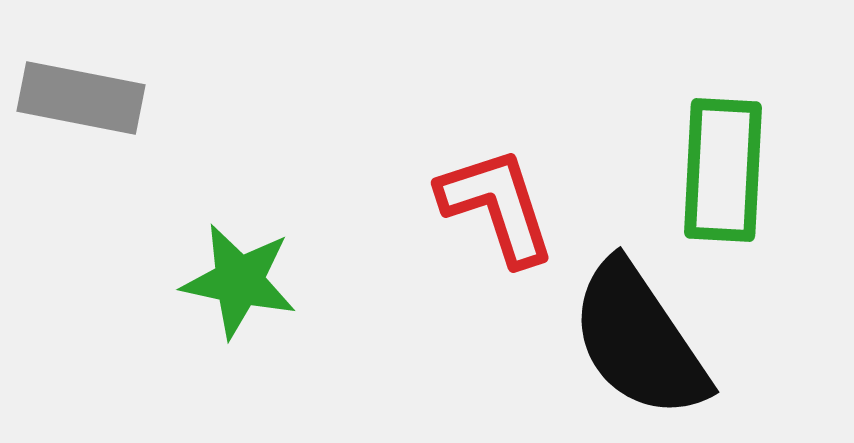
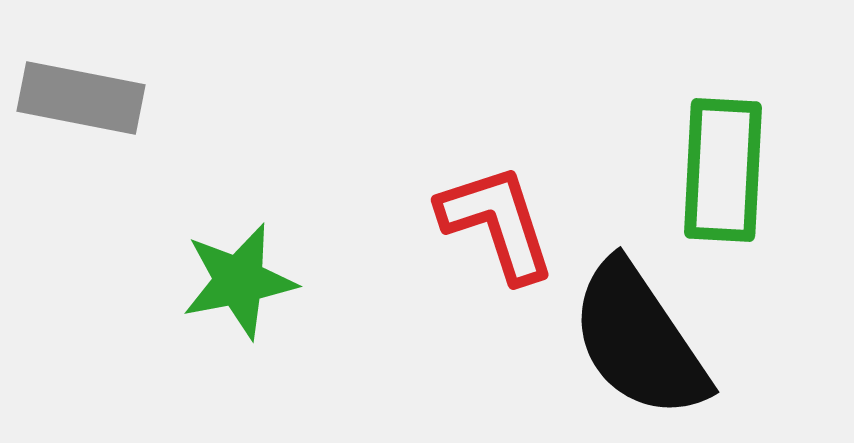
red L-shape: moved 17 px down
green star: rotated 23 degrees counterclockwise
